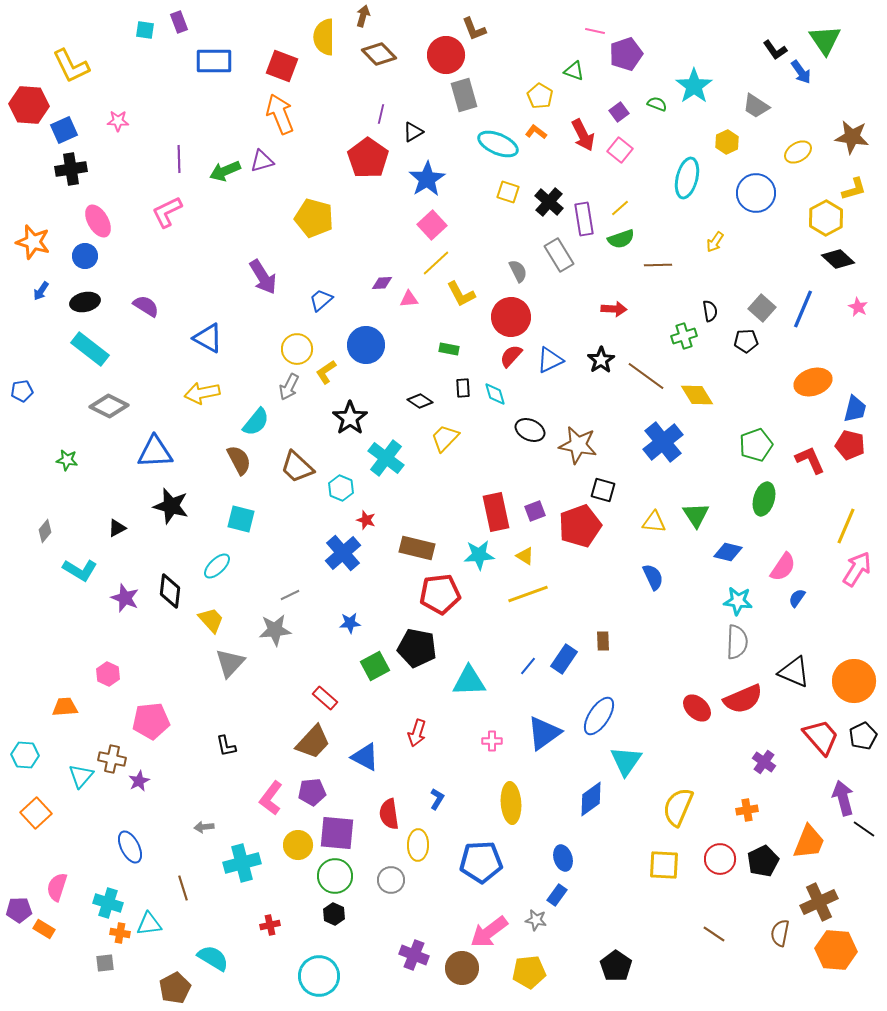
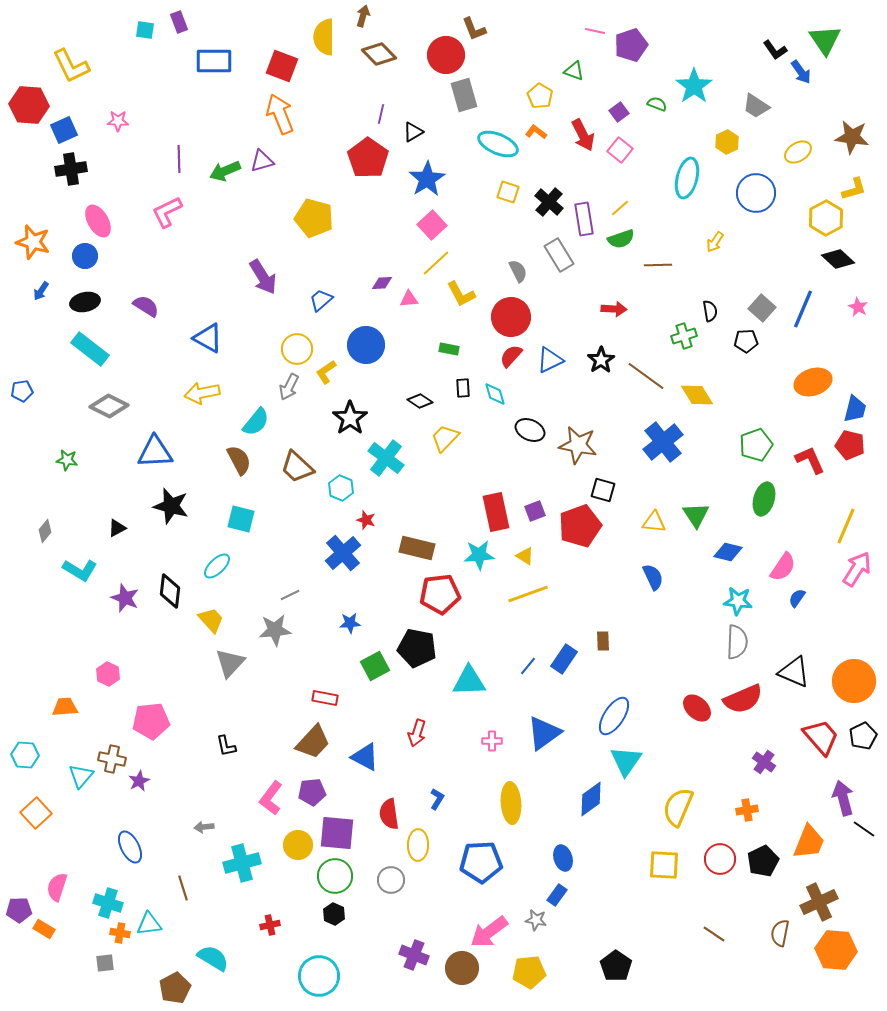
purple pentagon at (626, 54): moved 5 px right, 9 px up
red rectangle at (325, 698): rotated 30 degrees counterclockwise
blue ellipse at (599, 716): moved 15 px right
